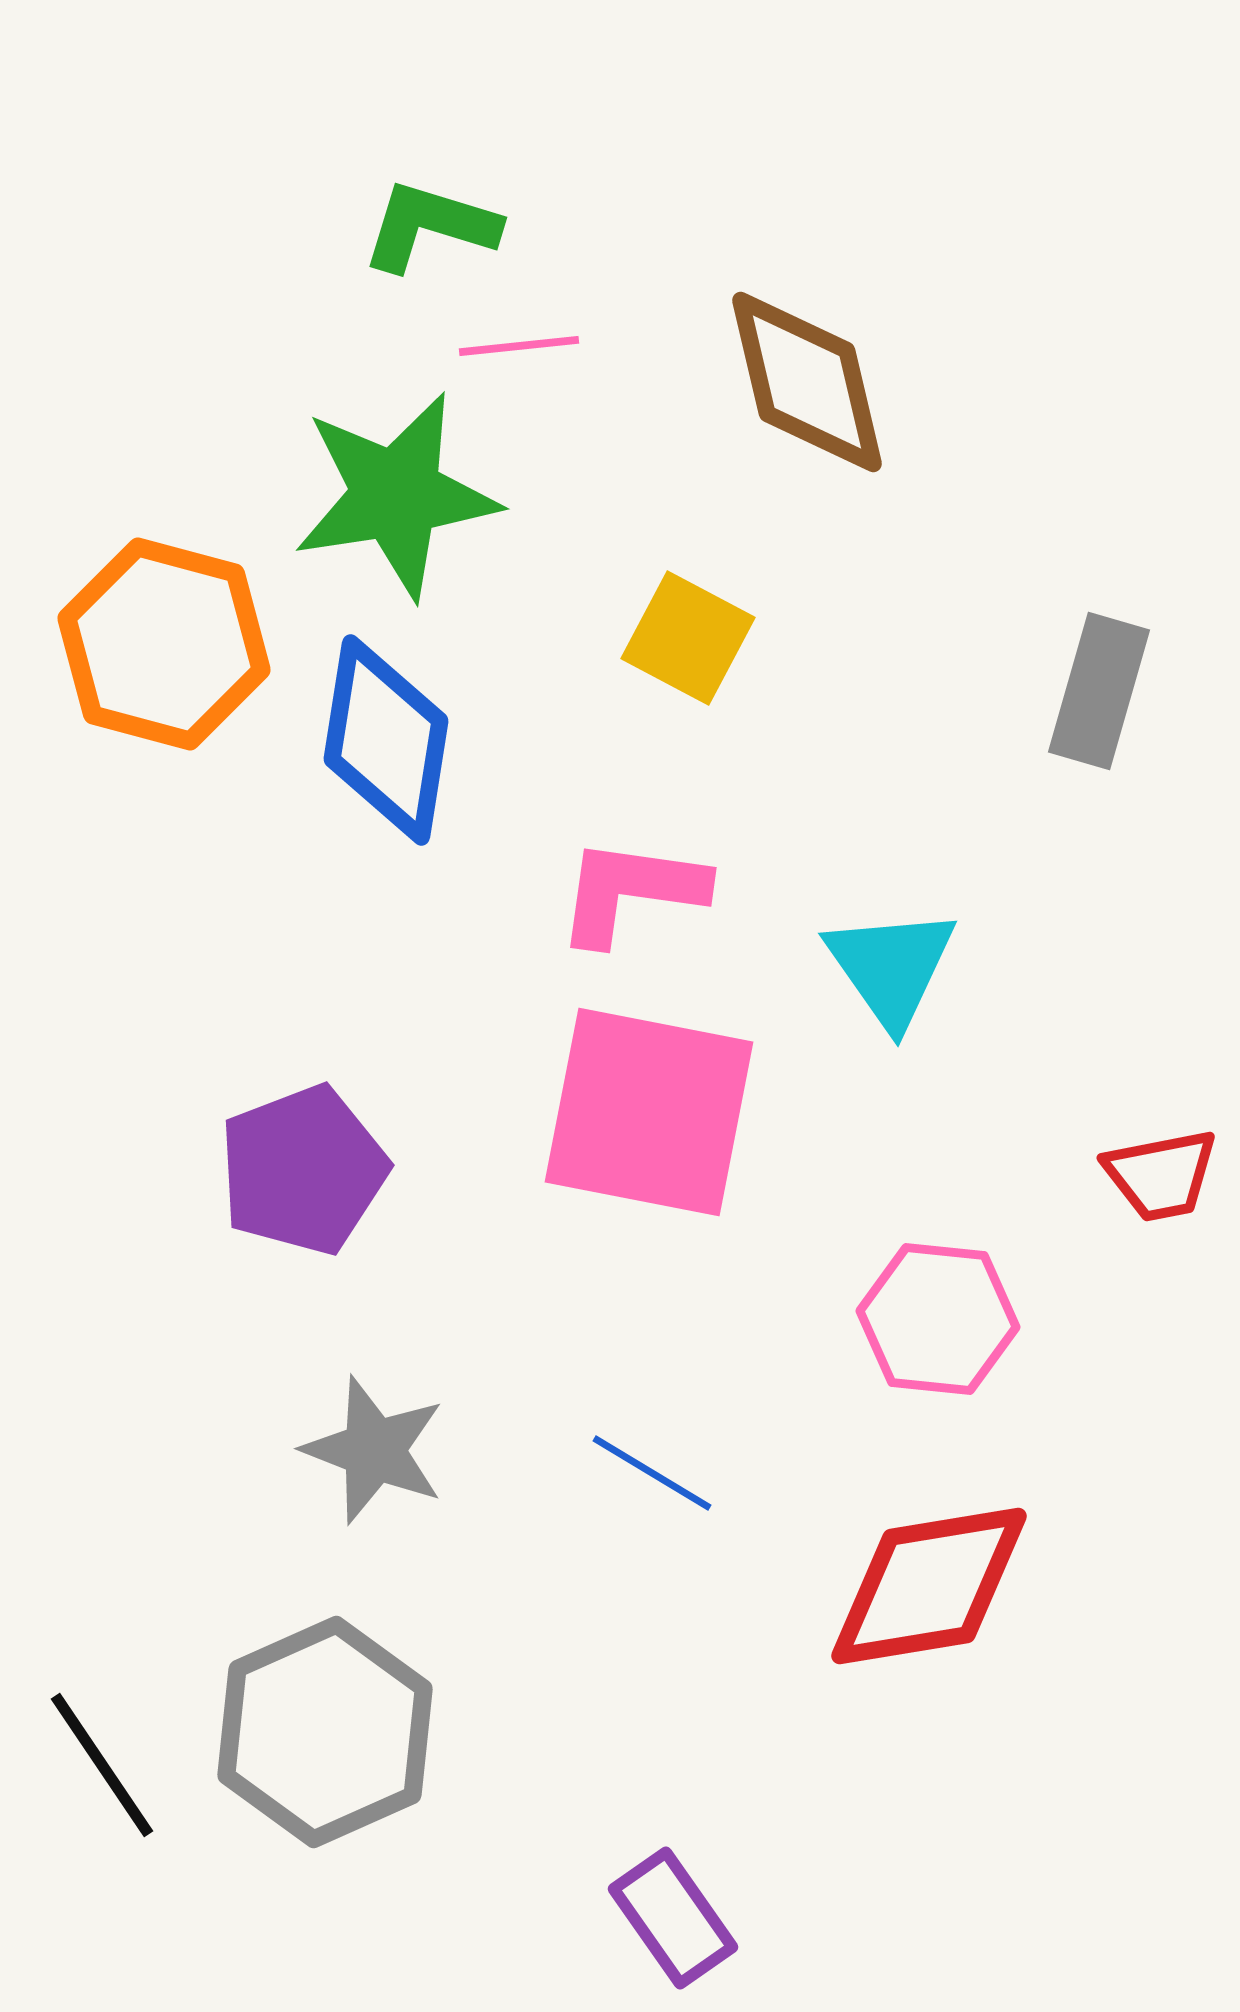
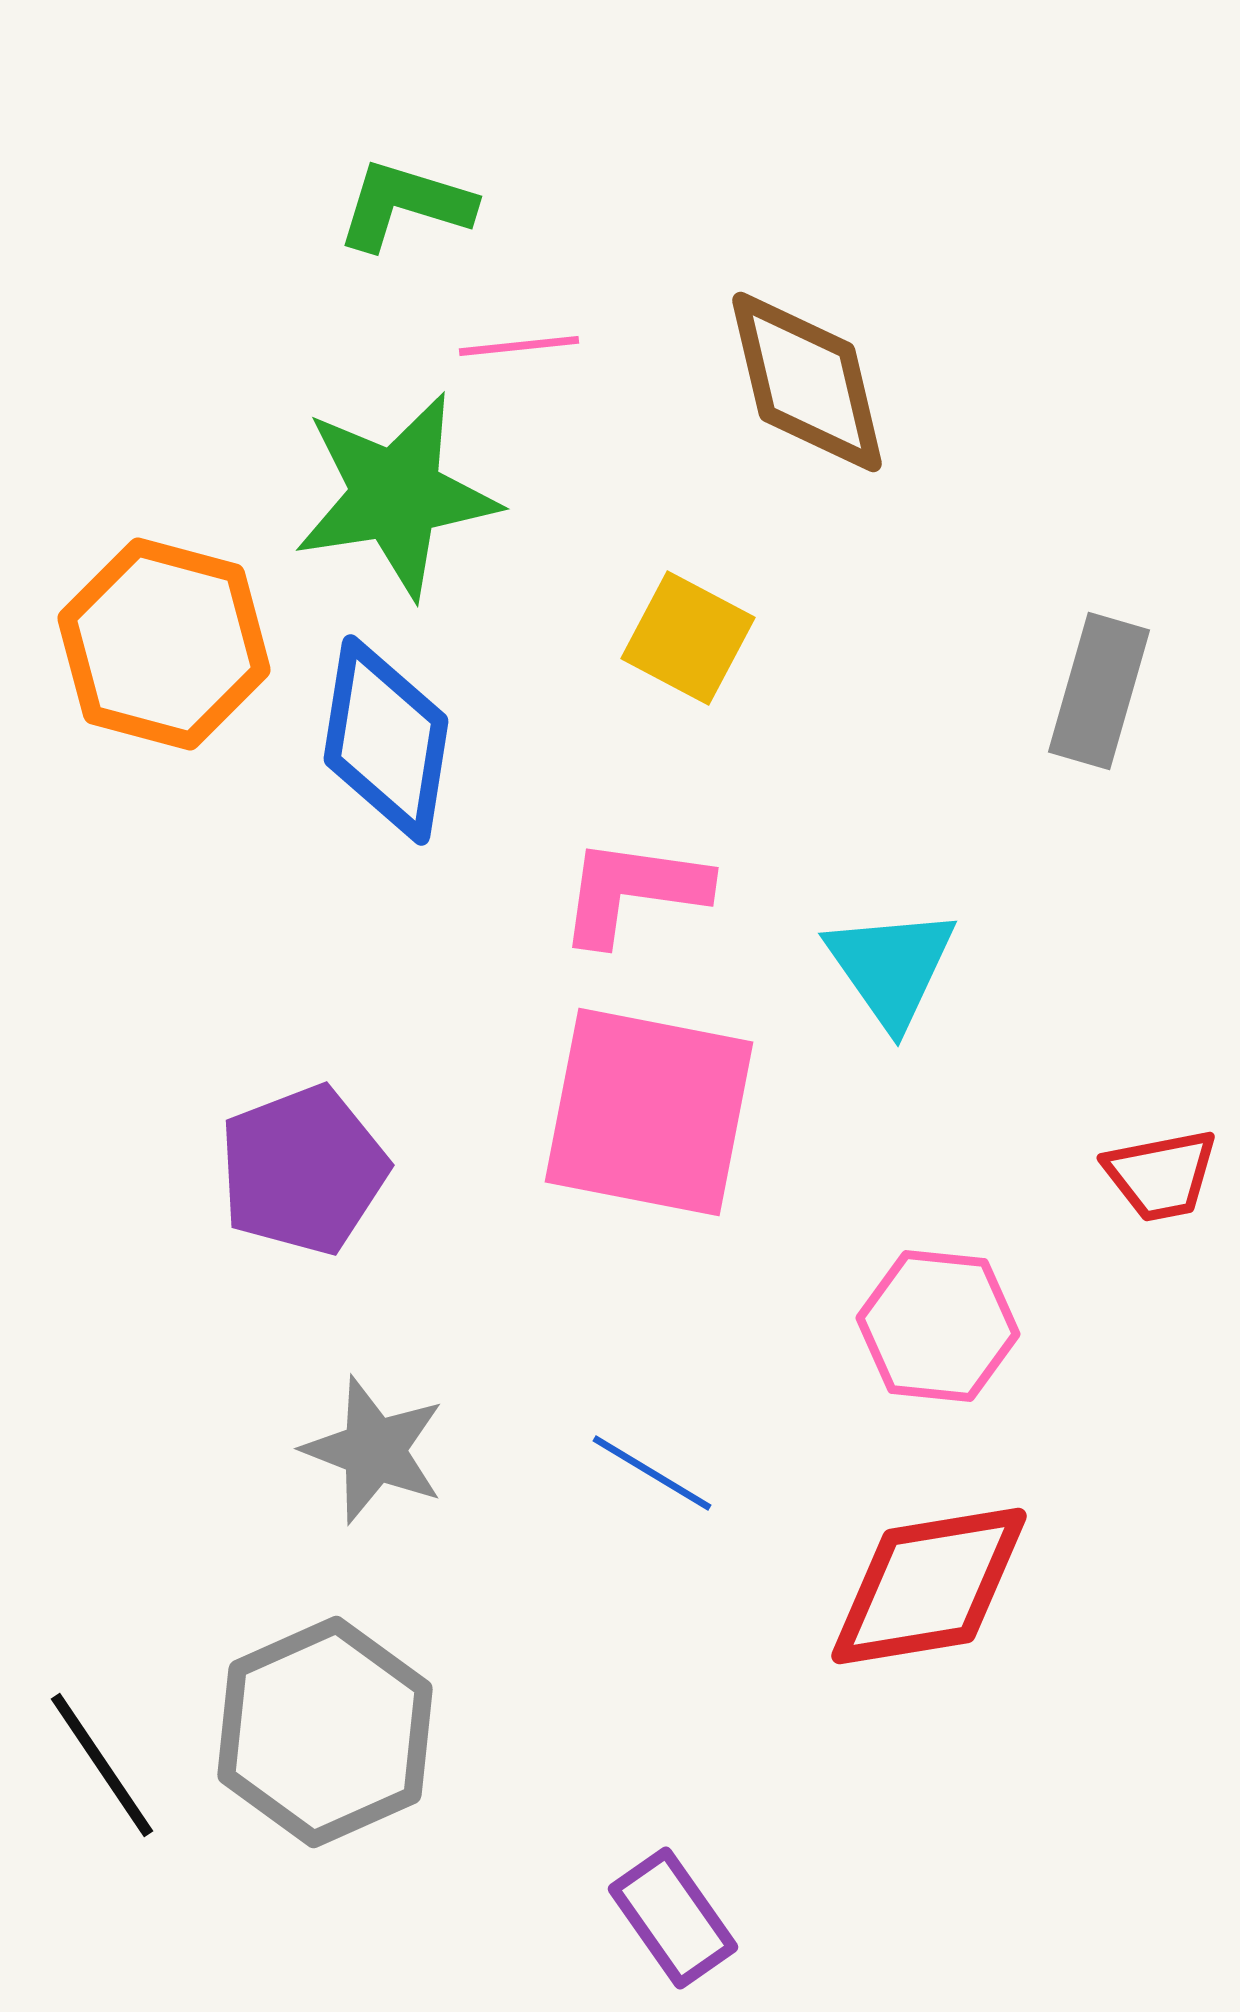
green L-shape: moved 25 px left, 21 px up
pink L-shape: moved 2 px right
pink hexagon: moved 7 px down
